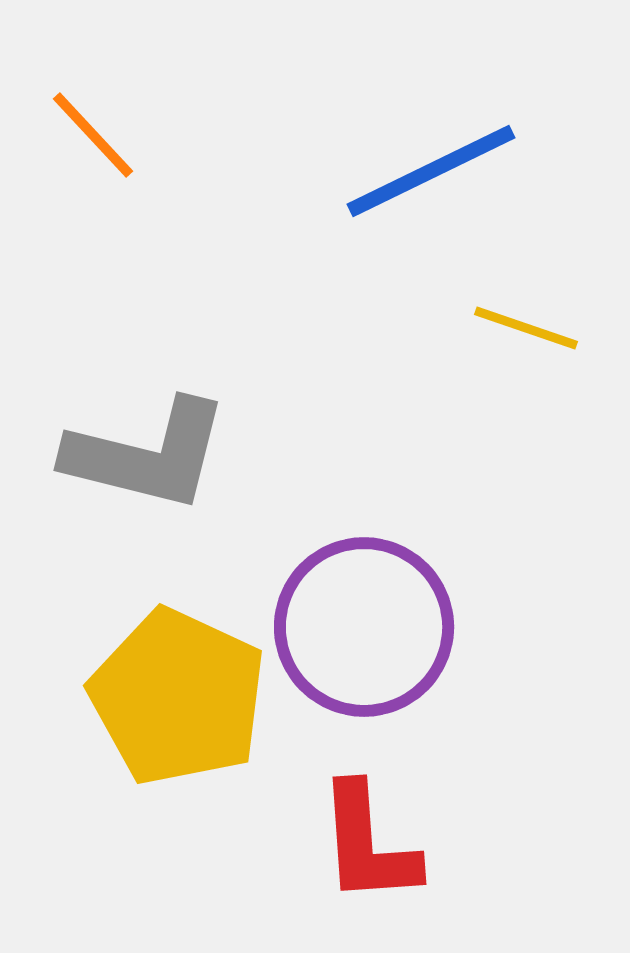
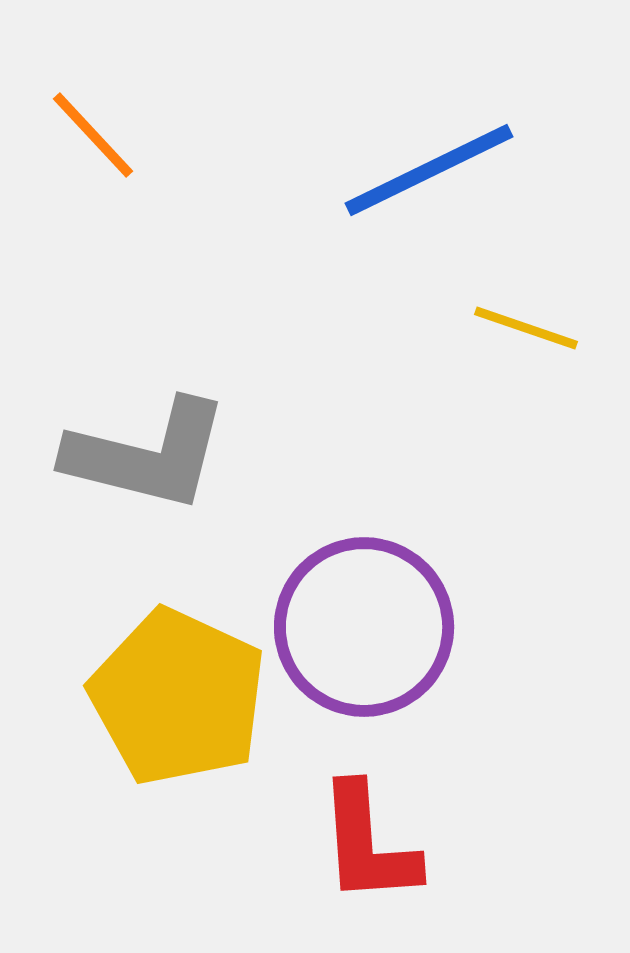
blue line: moved 2 px left, 1 px up
